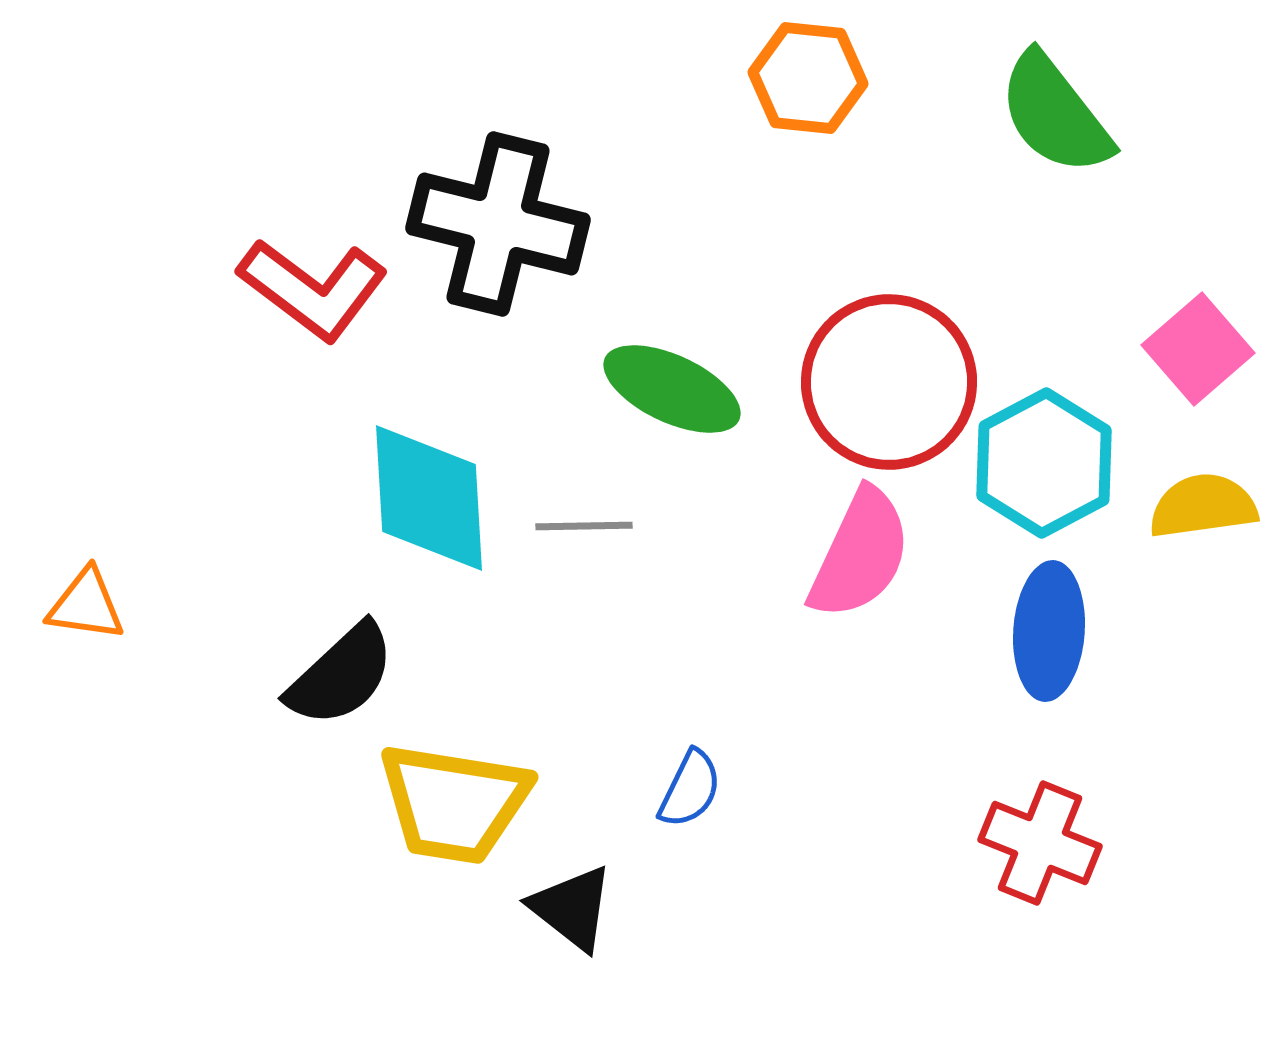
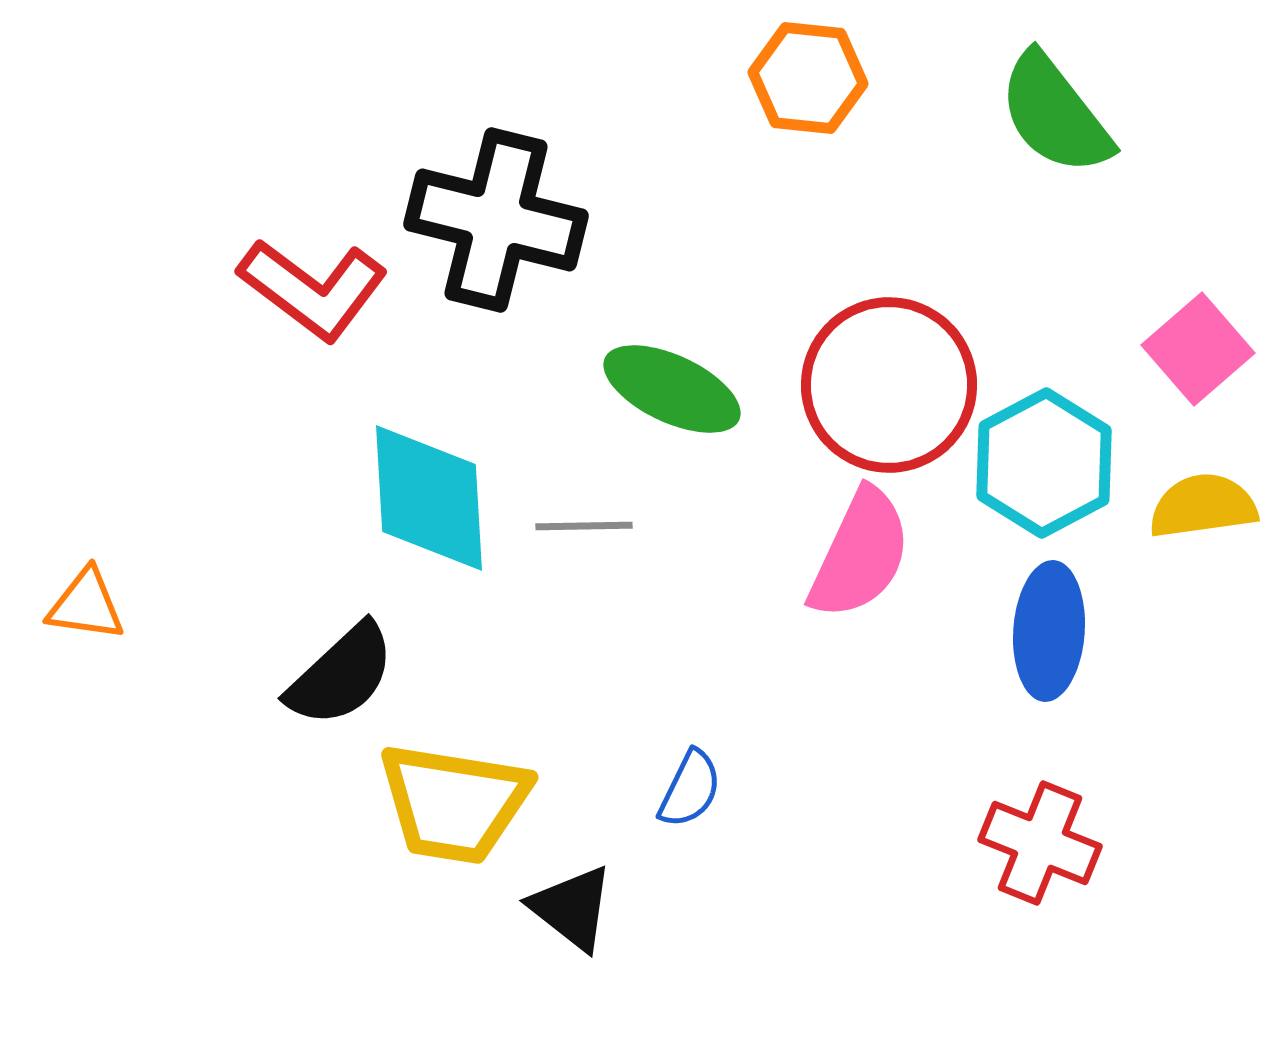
black cross: moved 2 px left, 4 px up
red circle: moved 3 px down
